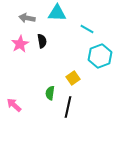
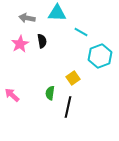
cyan line: moved 6 px left, 3 px down
pink arrow: moved 2 px left, 10 px up
